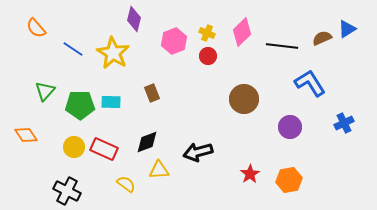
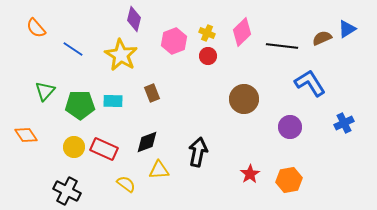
yellow star: moved 8 px right, 2 px down
cyan rectangle: moved 2 px right, 1 px up
black arrow: rotated 116 degrees clockwise
